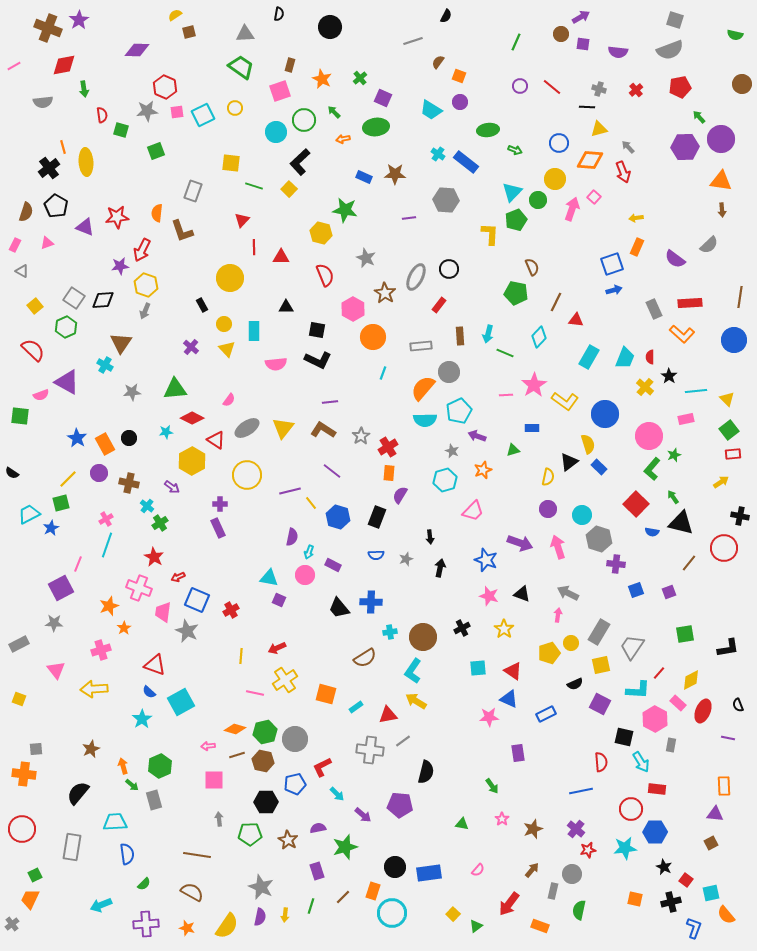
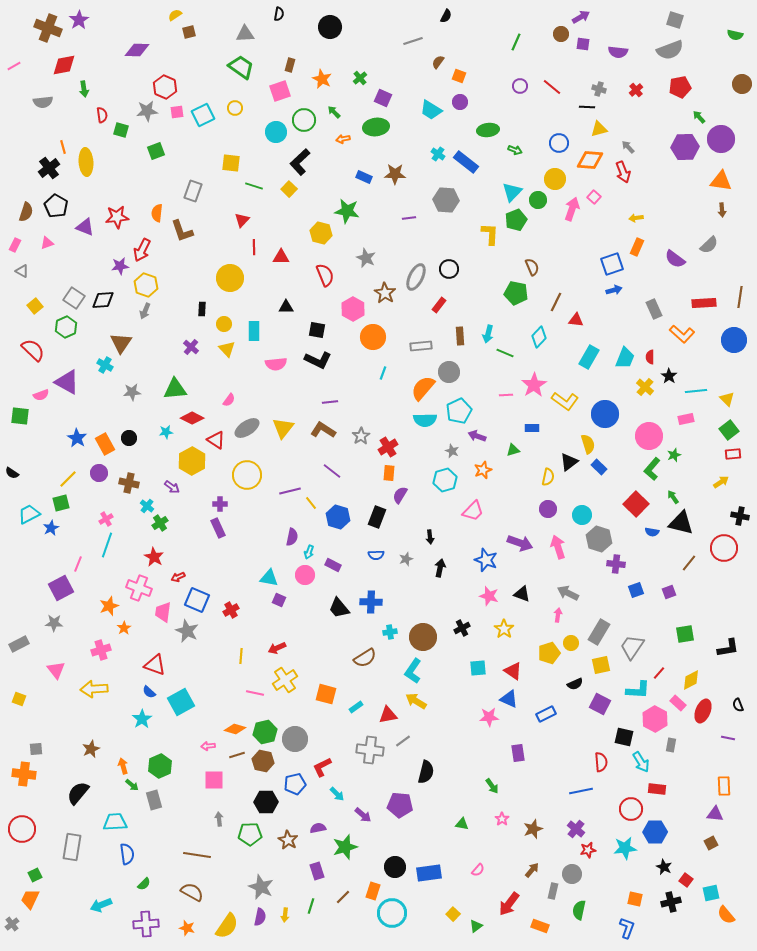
green star at (345, 210): moved 2 px right, 1 px down
red rectangle at (690, 303): moved 14 px right
black rectangle at (202, 305): moved 4 px down; rotated 32 degrees clockwise
blue L-shape at (694, 928): moved 67 px left
